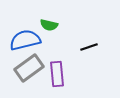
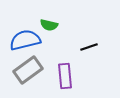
gray rectangle: moved 1 px left, 2 px down
purple rectangle: moved 8 px right, 2 px down
